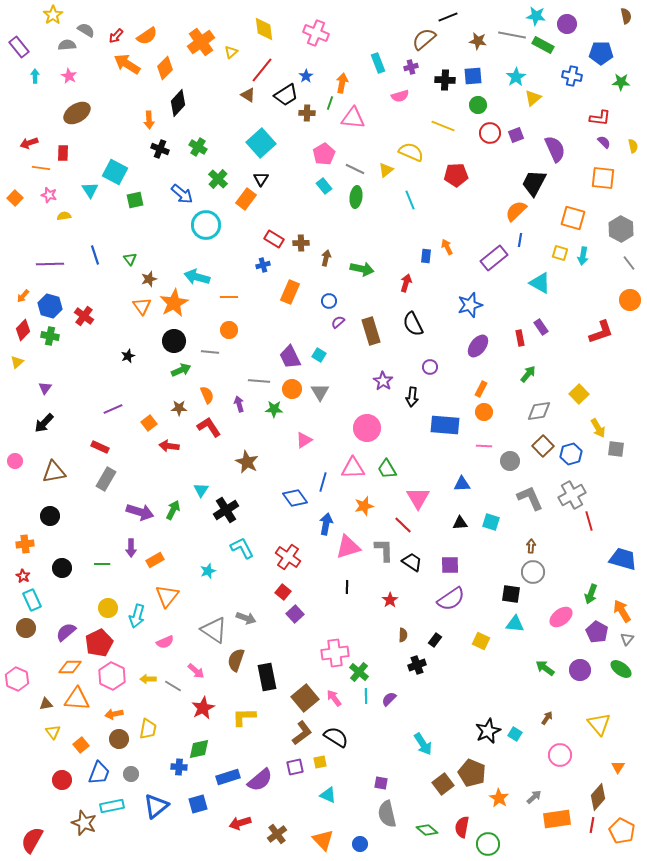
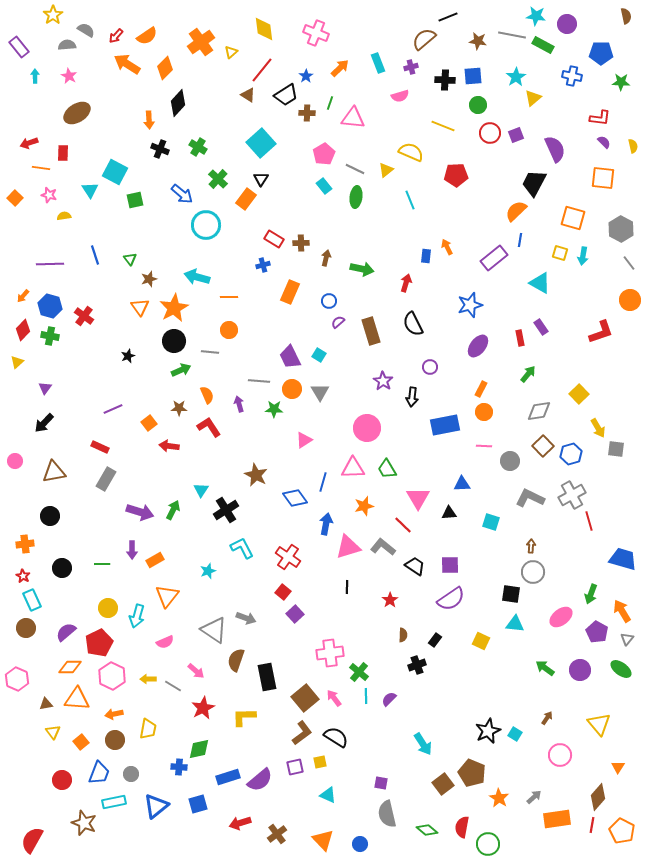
orange arrow at (342, 83): moved 2 px left, 15 px up; rotated 36 degrees clockwise
orange star at (174, 303): moved 5 px down
orange triangle at (142, 306): moved 2 px left, 1 px down
blue rectangle at (445, 425): rotated 16 degrees counterclockwise
brown star at (247, 462): moved 9 px right, 13 px down
gray L-shape at (530, 498): rotated 40 degrees counterclockwise
black triangle at (460, 523): moved 11 px left, 10 px up
purple arrow at (131, 548): moved 1 px right, 2 px down
gray L-shape at (384, 550): moved 1 px left, 3 px up; rotated 50 degrees counterclockwise
black trapezoid at (412, 562): moved 3 px right, 4 px down
pink cross at (335, 653): moved 5 px left
brown circle at (119, 739): moved 4 px left, 1 px down
orange square at (81, 745): moved 3 px up
cyan rectangle at (112, 806): moved 2 px right, 4 px up
